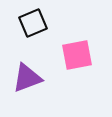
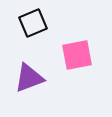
purple triangle: moved 2 px right
